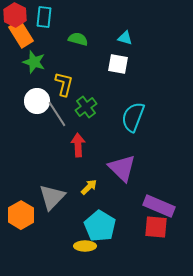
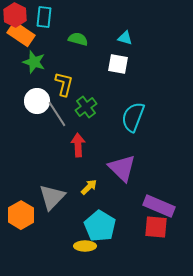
orange rectangle: rotated 24 degrees counterclockwise
